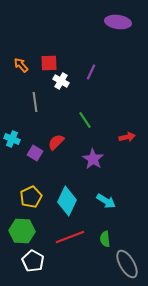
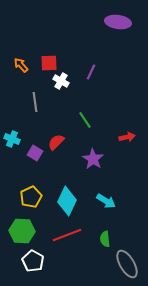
red line: moved 3 px left, 2 px up
